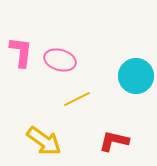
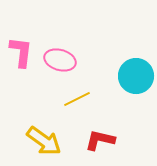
red L-shape: moved 14 px left, 1 px up
